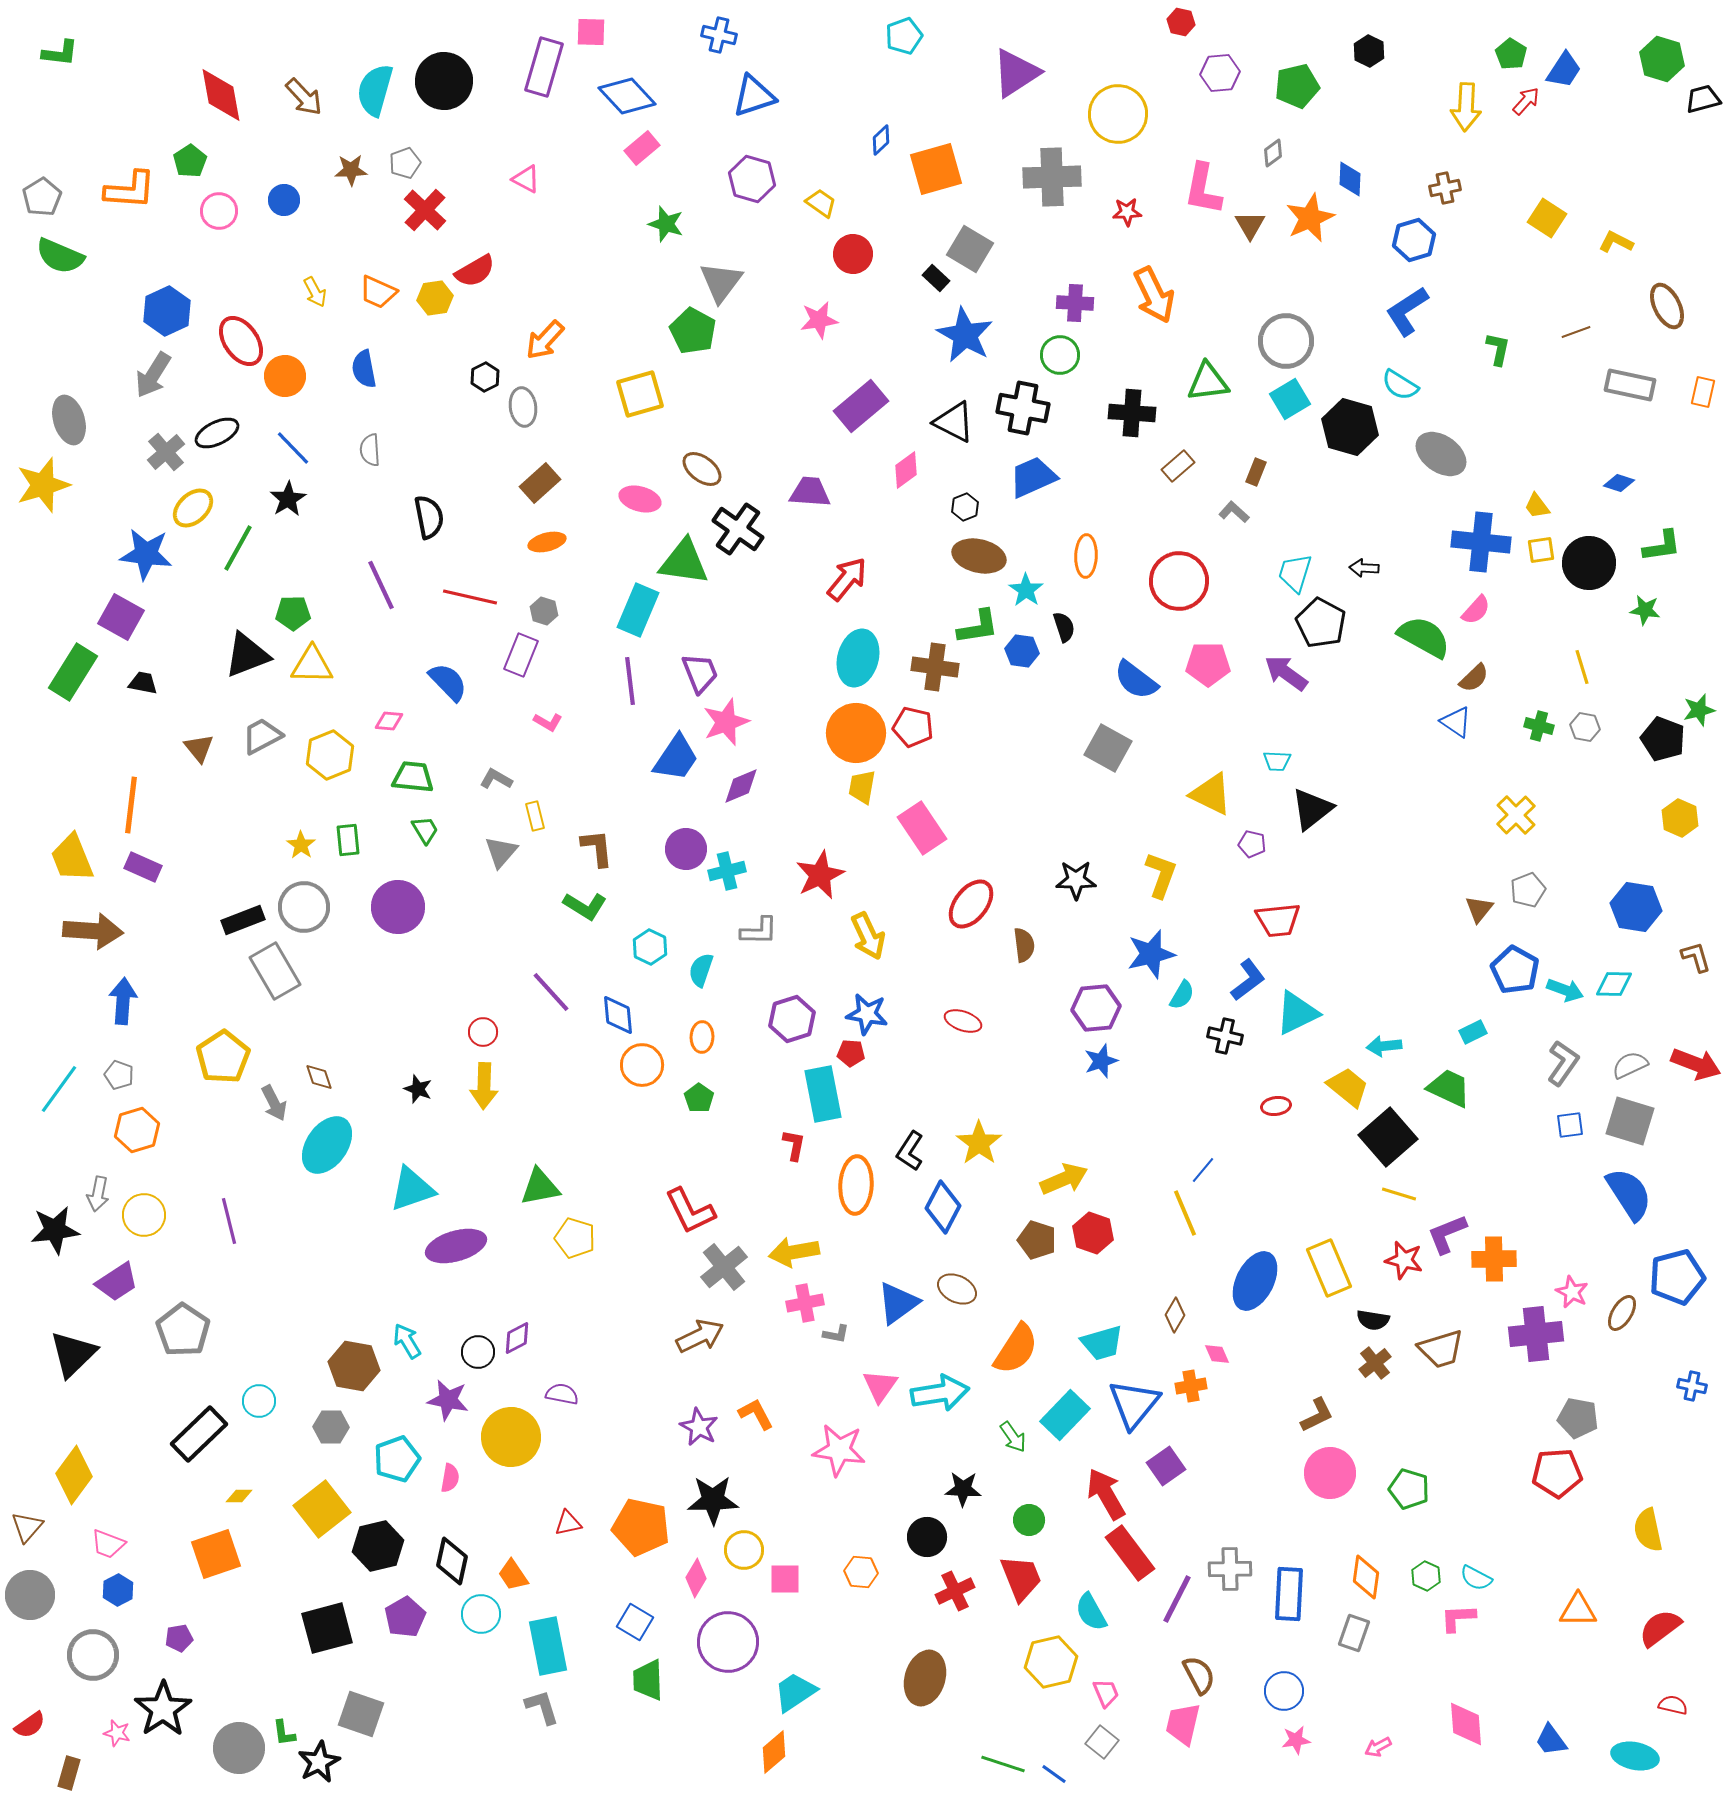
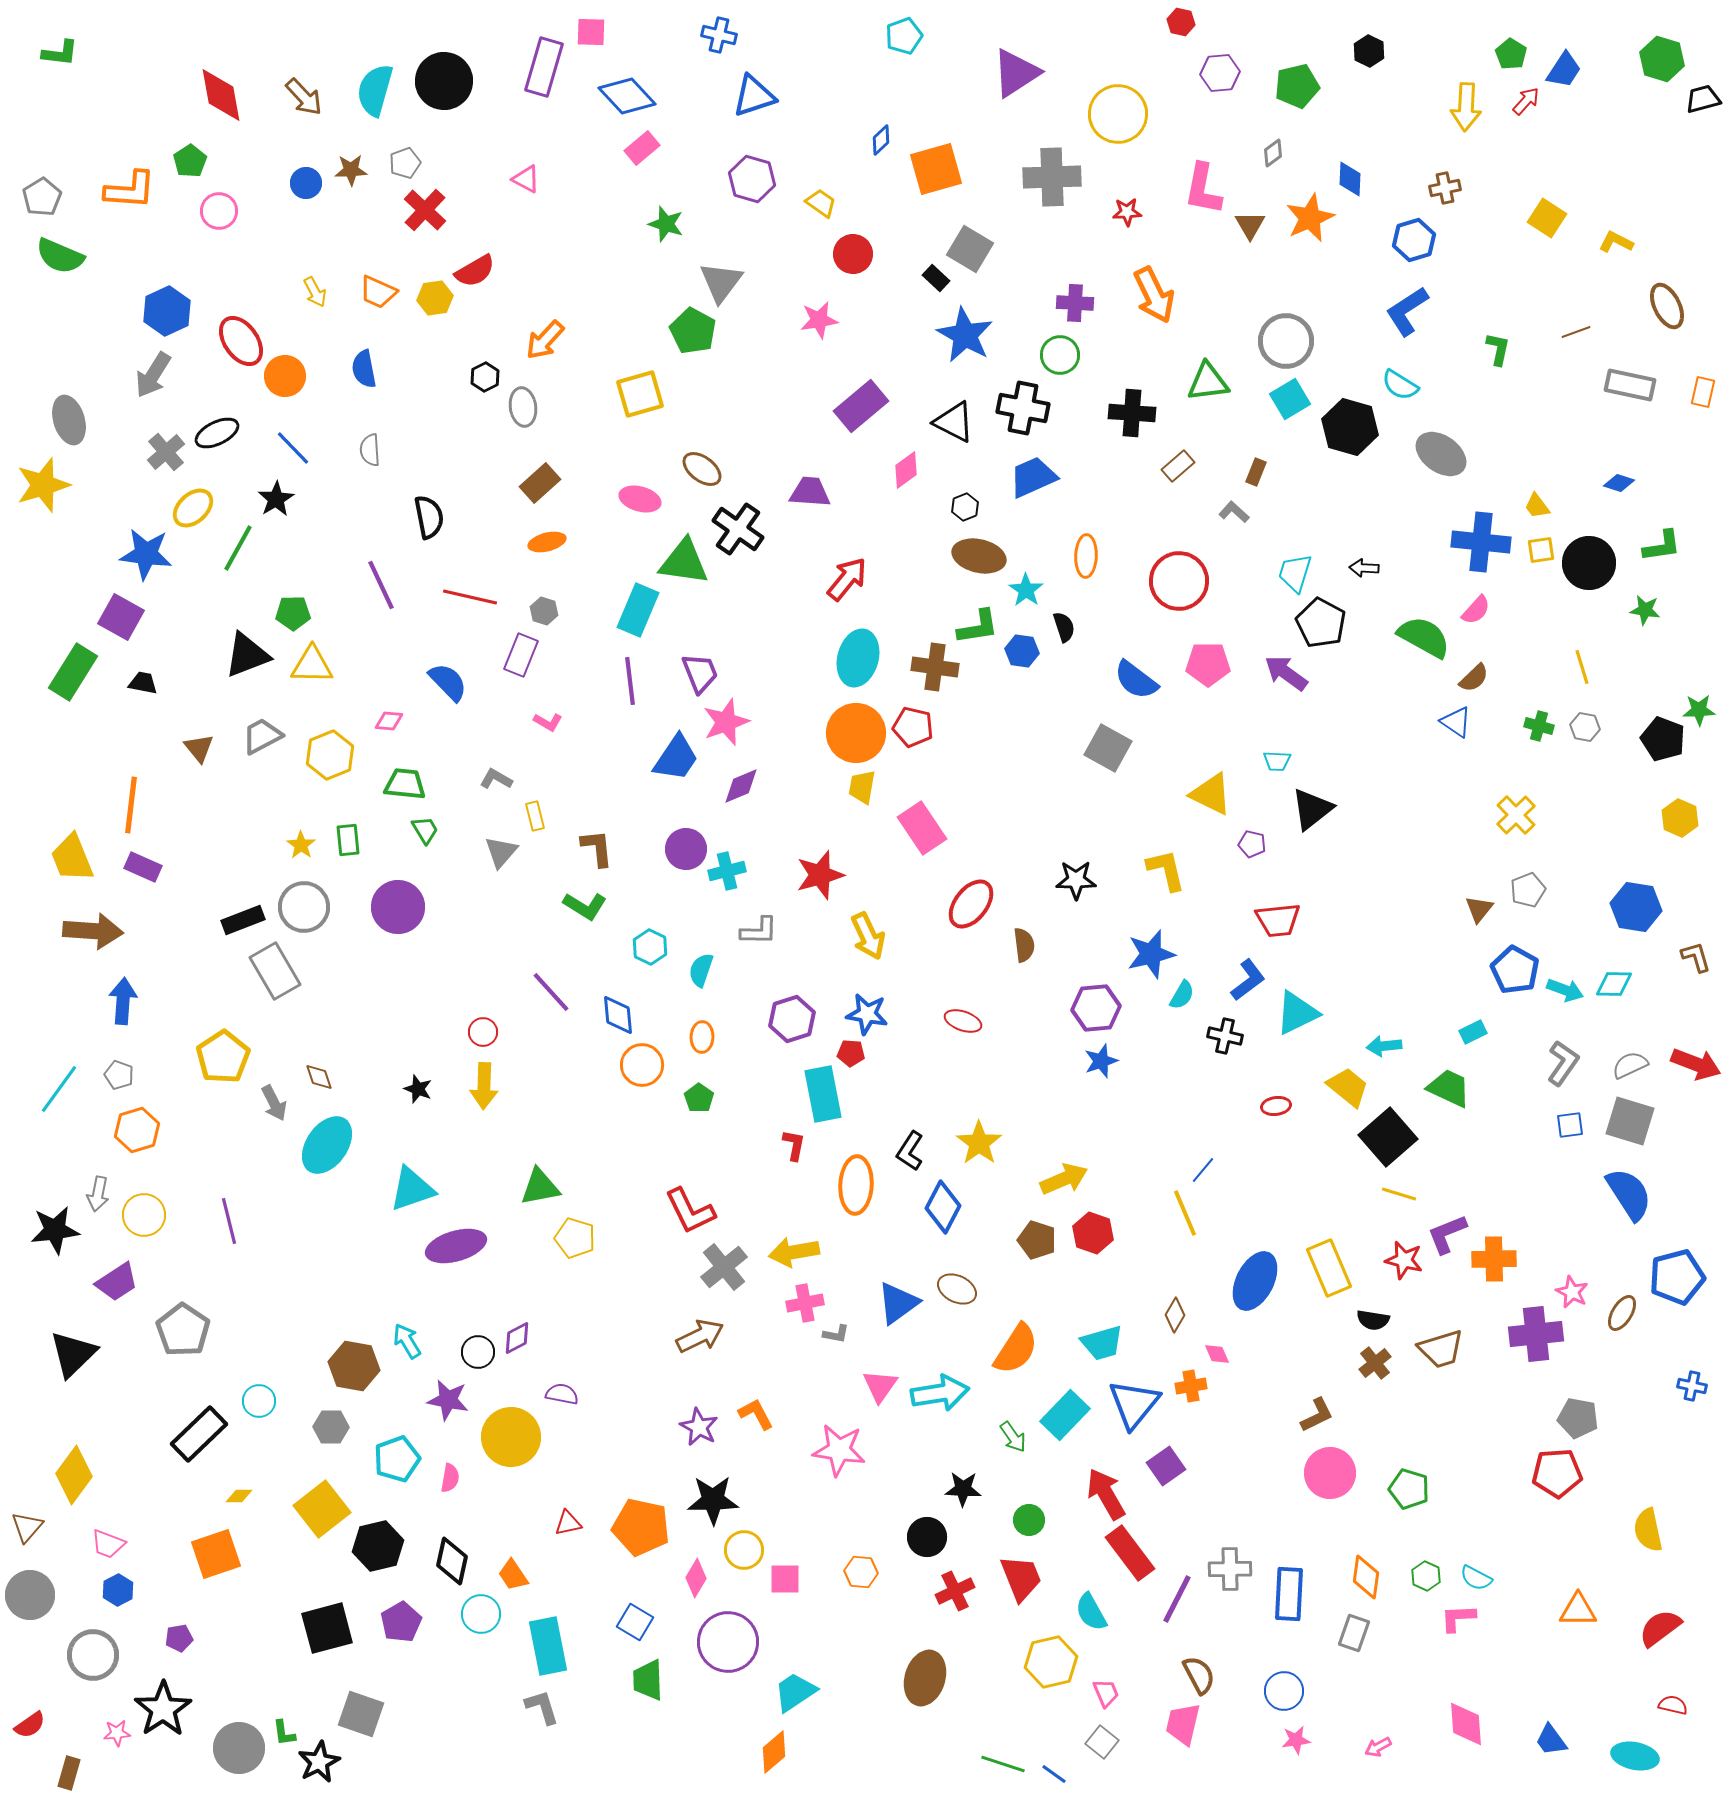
blue circle at (284, 200): moved 22 px right, 17 px up
black star at (288, 499): moved 12 px left
green star at (1699, 710): rotated 12 degrees clockwise
green trapezoid at (413, 777): moved 8 px left, 7 px down
red star at (820, 875): rotated 9 degrees clockwise
yellow L-shape at (1161, 875): moved 5 px right, 5 px up; rotated 33 degrees counterclockwise
purple pentagon at (405, 1617): moved 4 px left, 5 px down
pink star at (117, 1733): rotated 20 degrees counterclockwise
